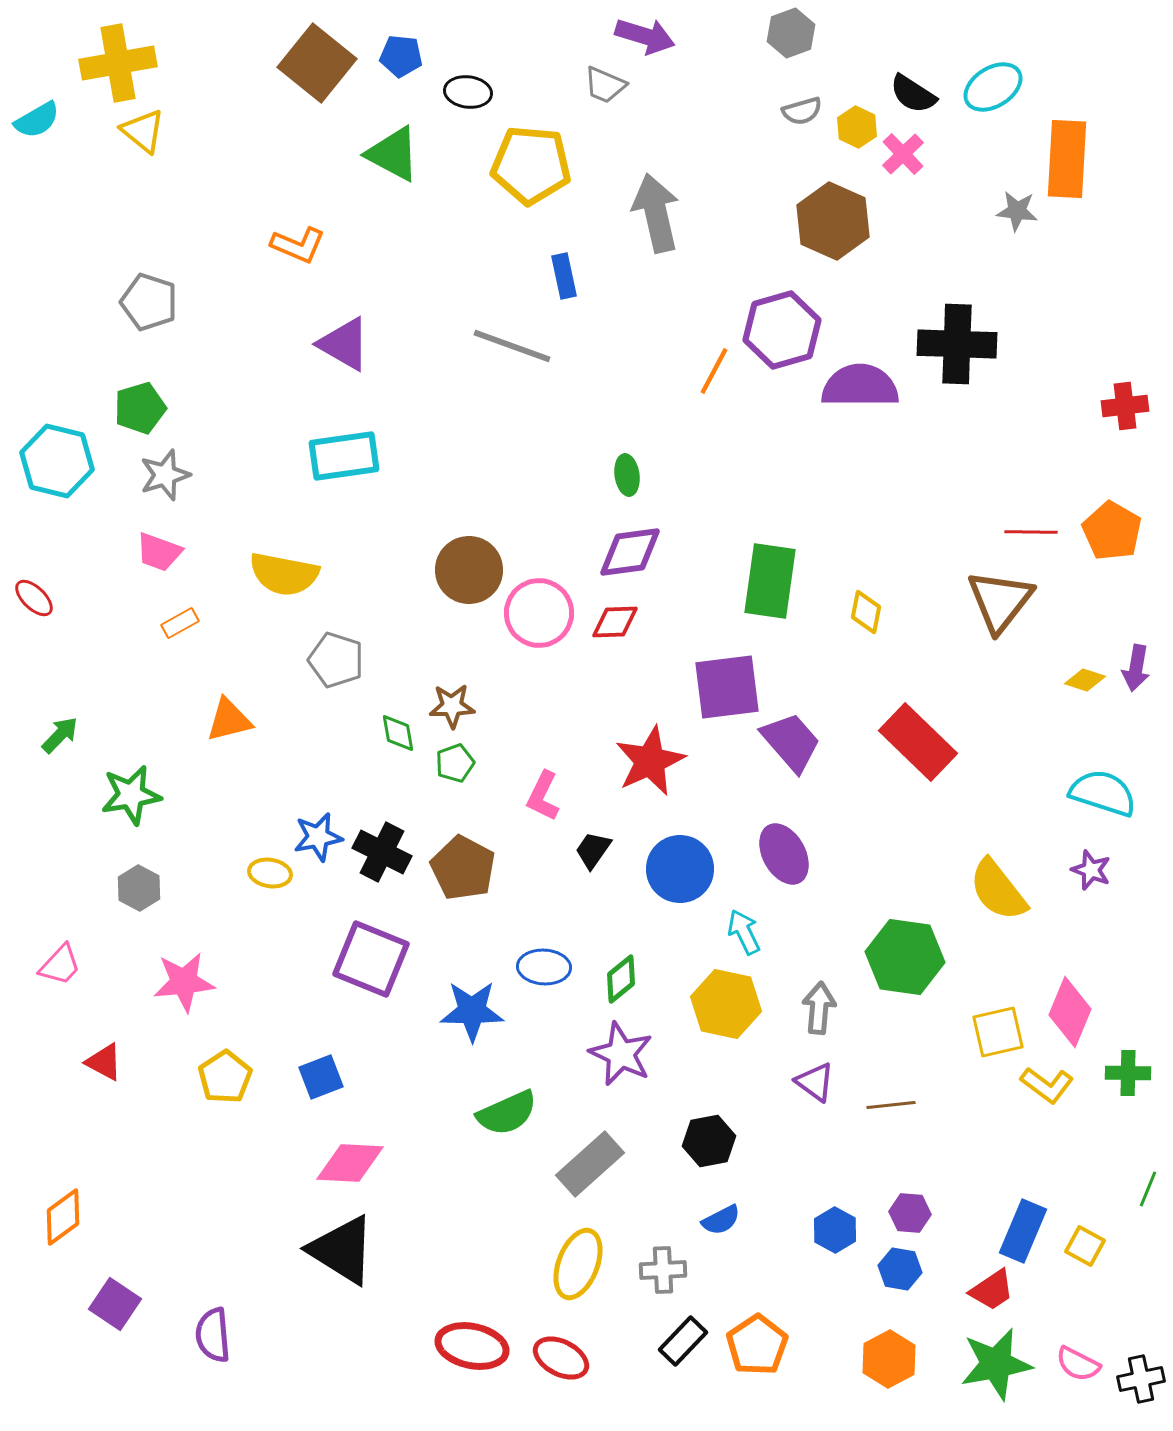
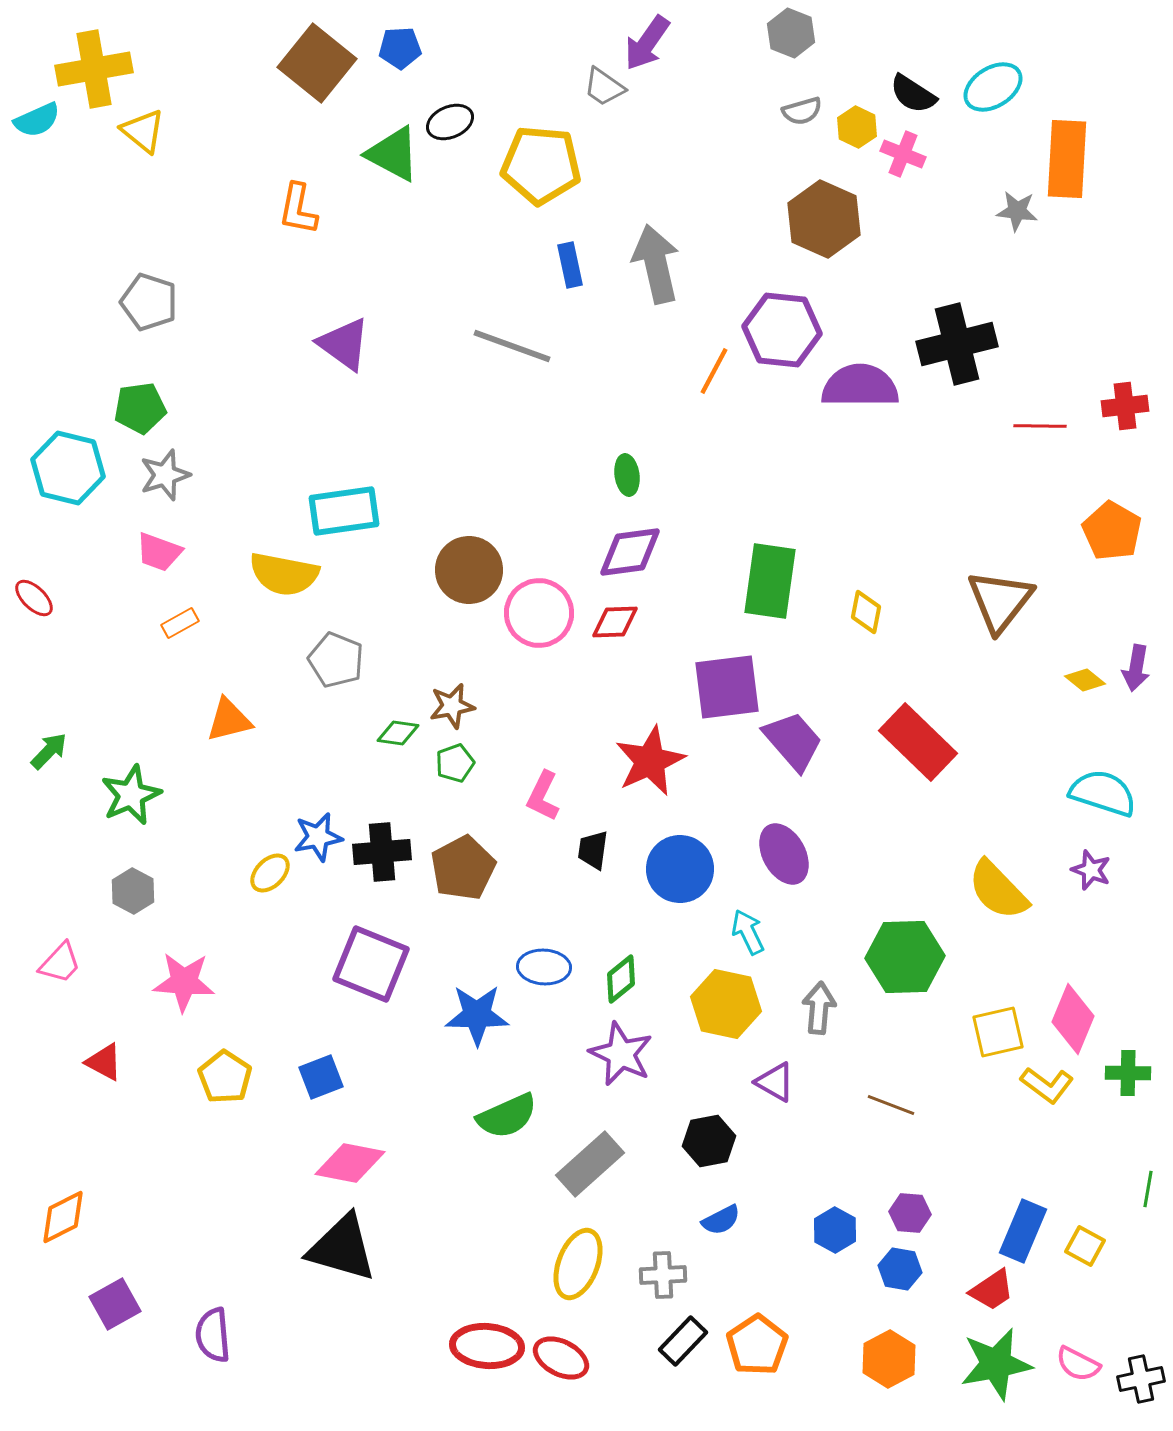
gray hexagon at (791, 33): rotated 18 degrees counterclockwise
purple arrow at (645, 36): moved 2 px right, 7 px down; rotated 108 degrees clockwise
blue pentagon at (401, 56): moved 1 px left, 8 px up; rotated 9 degrees counterclockwise
yellow cross at (118, 63): moved 24 px left, 6 px down
gray trapezoid at (605, 85): moved 1 px left, 2 px down; rotated 12 degrees clockwise
black ellipse at (468, 92): moved 18 px left, 30 px down; rotated 30 degrees counterclockwise
cyan semicircle at (37, 120): rotated 6 degrees clockwise
pink cross at (903, 154): rotated 24 degrees counterclockwise
yellow pentagon at (531, 165): moved 10 px right
gray arrow at (656, 213): moved 51 px down
brown hexagon at (833, 221): moved 9 px left, 2 px up
orange L-shape at (298, 245): moved 36 px up; rotated 78 degrees clockwise
blue rectangle at (564, 276): moved 6 px right, 11 px up
purple hexagon at (782, 330): rotated 22 degrees clockwise
purple triangle at (344, 344): rotated 6 degrees clockwise
black cross at (957, 344): rotated 16 degrees counterclockwise
green pentagon at (140, 408): rotated 9 degrees clockwise
cyan rectangle at (344, 456): moved 55 px down
cyan hexagon at (57, 461): moved 11 px right, 7 px down
red line at (1031, 532): moved 9 px right, 106 px up
gray pentagon at (336, 660): rotated 4 degrees clockwise
yellow diamond at (1085, 680): rotated 21 degrees clockwise
brown star at (452, 706): rotated 9 degrees counterclockwise
green diamond at (398, 733): rotated 72 degrees counterclockwise
green arrow at (60, 735): moved 11 px left, 16 px down
purple trapezoid at (791, 742): moved 2 px right, 1 px up
green star at (131, 795): rotated 14 degrees counterclockwise
black trapezoid at (593, 850): rotated 27 degrees counterclockwise
black cross at (382, 852): rotated 32 degrees counterclockwise
brown pentagon at (463, 868): rotated 16 degrees clockwise
yellow ellipse at (270, 873): rotated 54 degrees counterclockwise
gray hexagon at (139, 888): moved 6 px left, 3 px down
yellow semicircle at (998, 890): rotated 6 degrees counterclockwise
cyan arrow at (744, 932): moved 4 px right
green hexagon at (905, 957): rotated 10 degrees counterclockwise
purple square at (371, 959): moved 5 px down
pink trapezoid at (60, 965): moved 2 px up
pink star at (184, 982): rotated 10 degrees clockwise
blue star at (472, 1011): moved 5 px right, 4 px down
pink diamond at (1070, 1012): moved 3 px right, 7 px down
yellow pentagon at (225, 1077): rotated 6 degrees counterclockwise
purple triangle at (815, 1082): moved 40 px left; rotated 6 degrees counterclockwise
brown line at (891, 1105): rotated 27 degrees clockwise
green semicircle at (507, 1113): moved 3 px down
pink diamond at (350, 1163): rotated 8 degrees clockwise
green line at (1148, 1189): rotated 12 degrees counterclockwise
orange diamond at (63, 1217): rotated 10 degrees clockwise
black triangle at (342, 1250): moved 2 px up; rotated 16 degrees counterclockwise
gray cross at (663, 1270): moved 5 px down
purple square at (115, 1304): rotated 27 degrees clockwise
red ellipse at (472, 1346): moved 15 px right; rotated 8 degrees counterclockwise
